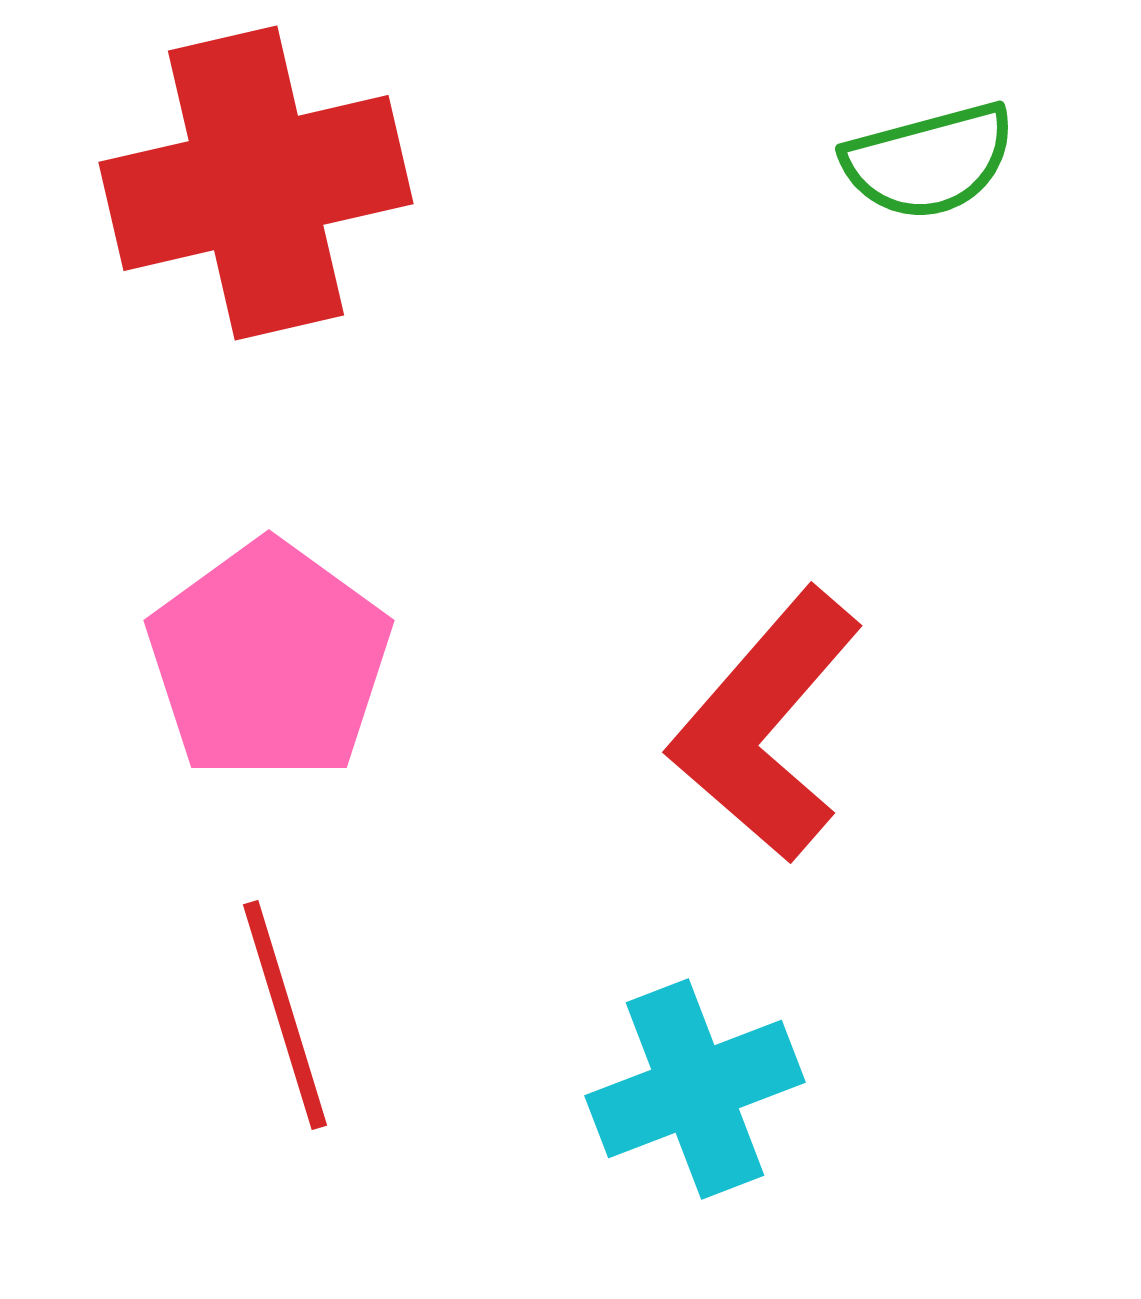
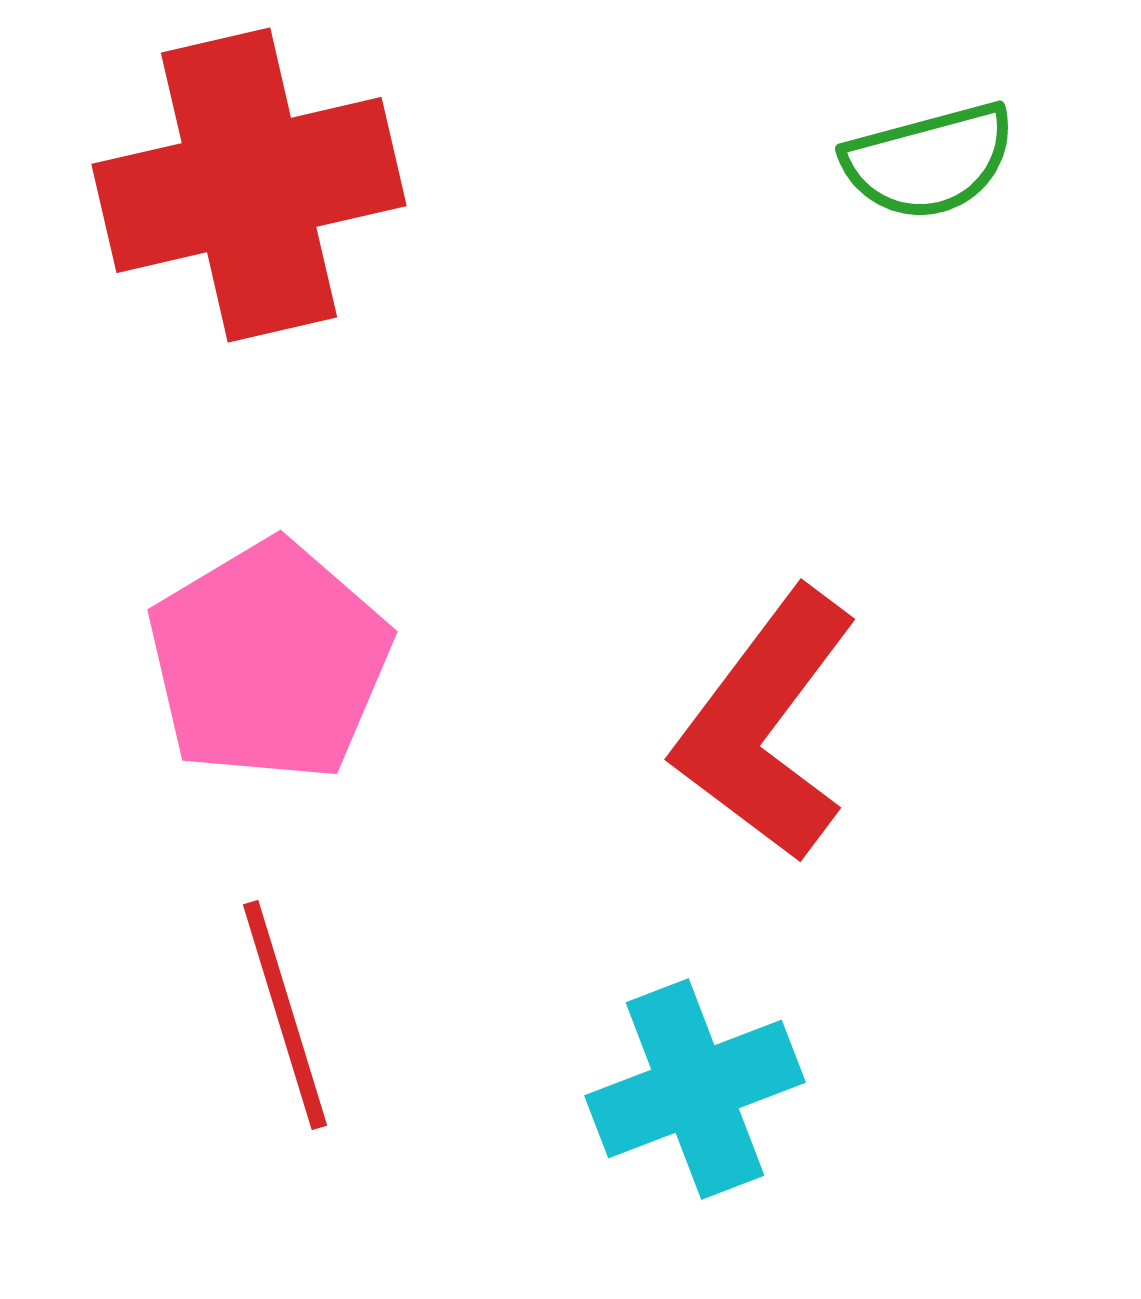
red cross: moved 7 px left, 2 px down
pink pentagon: rotated 5 degrees clockwise
red L-shape: rotated 4 degrees counterclockwise
